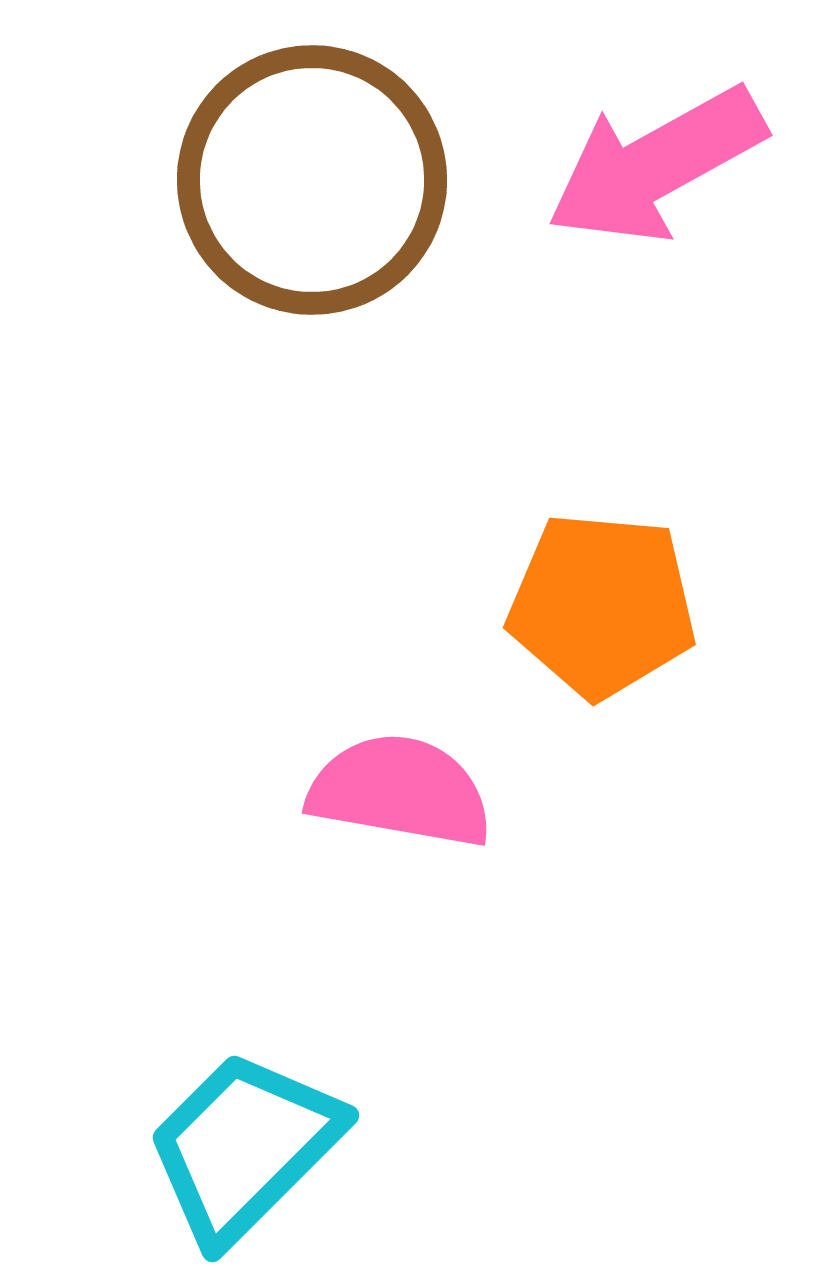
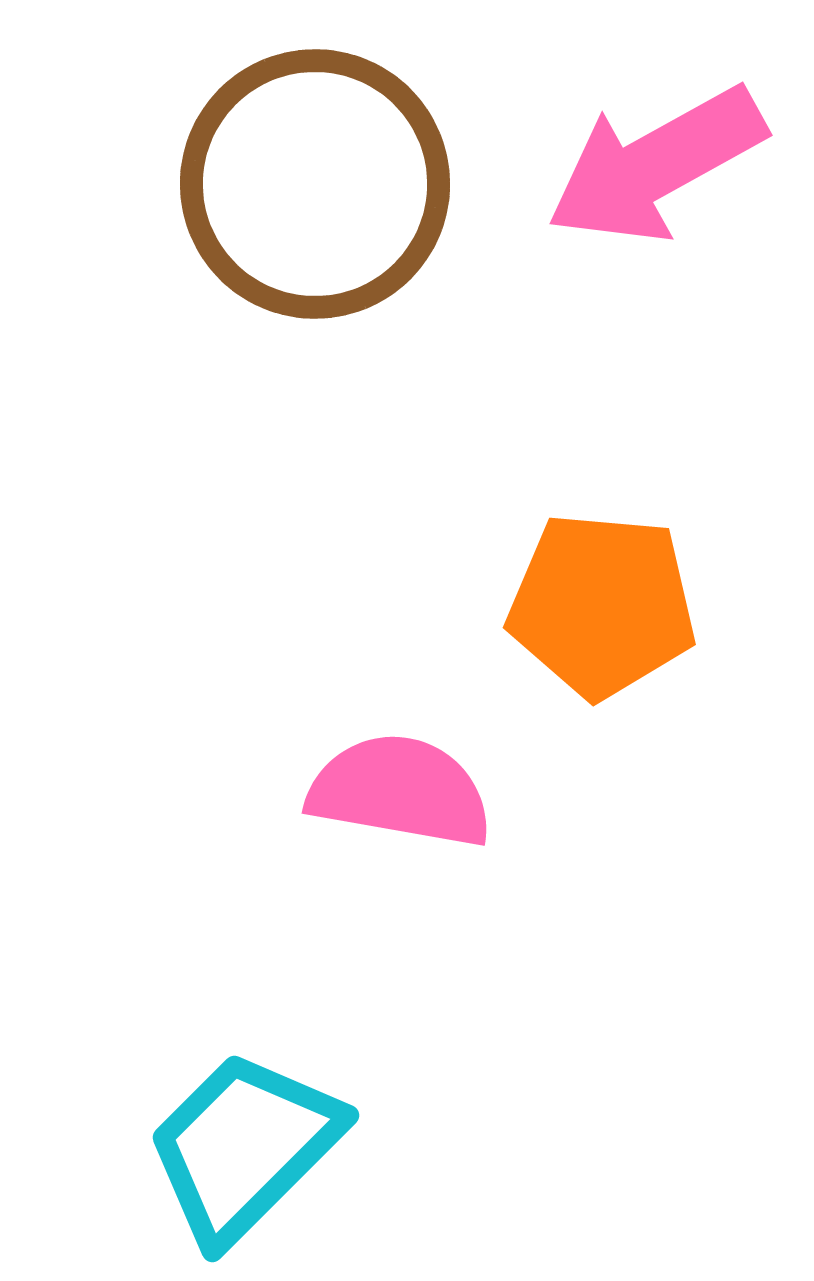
brown circle: moved 3 px right, 4 px down
